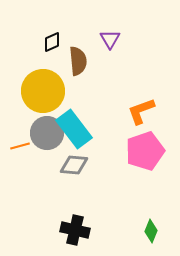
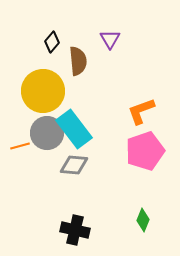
black diamond: rotated 25 degrees counterclockwise
green diamond: moved 8 px left, 11 px up
